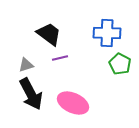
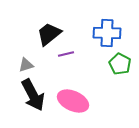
black trapezoid: rotated 76 degrees counterclockwise
purple line: moved 6 px right, 4 px up
black arrow: moved 2 px right, 1 px down
pink ellipse: moved 2 px up
